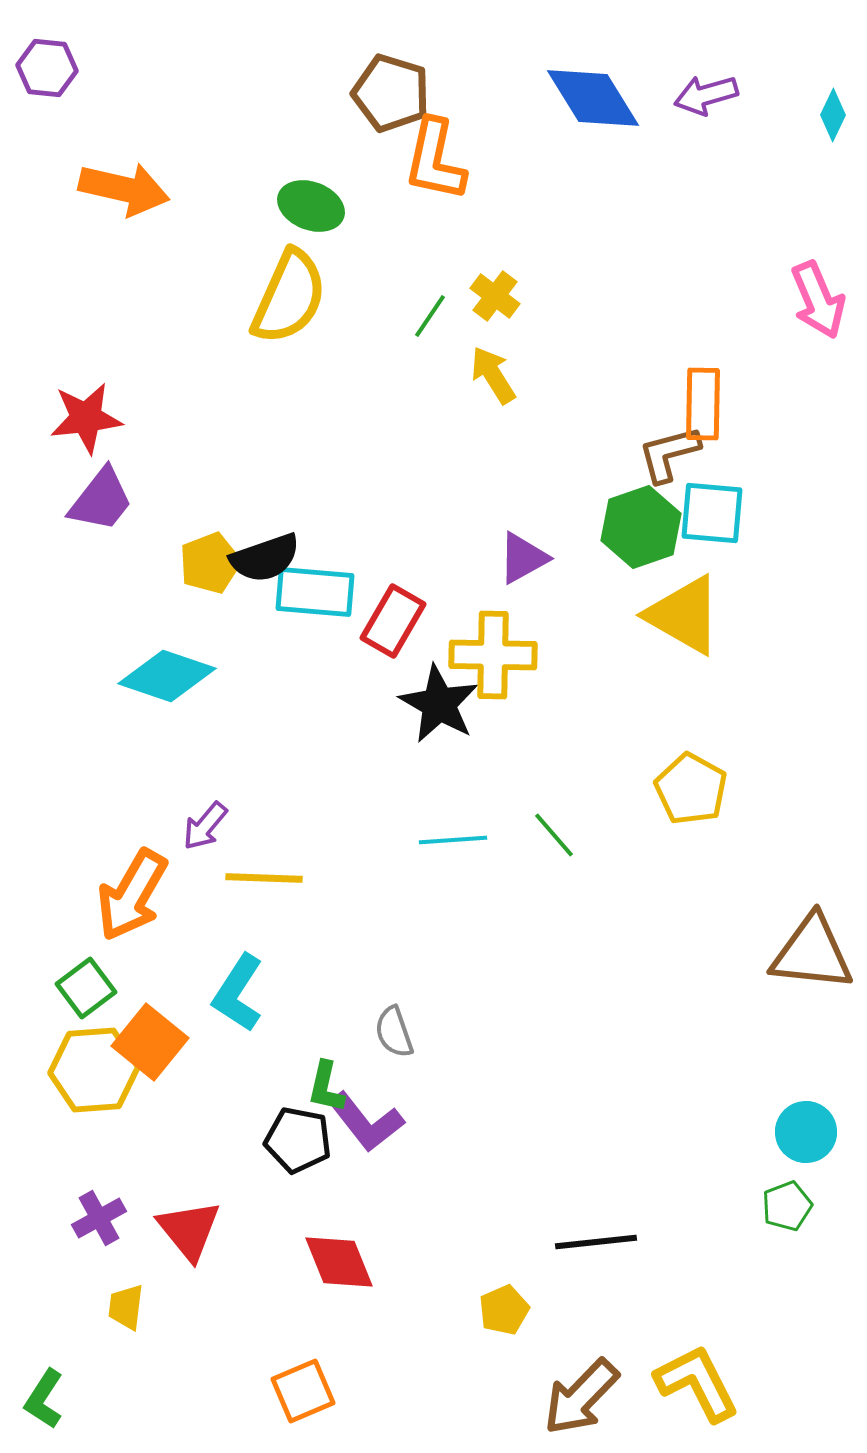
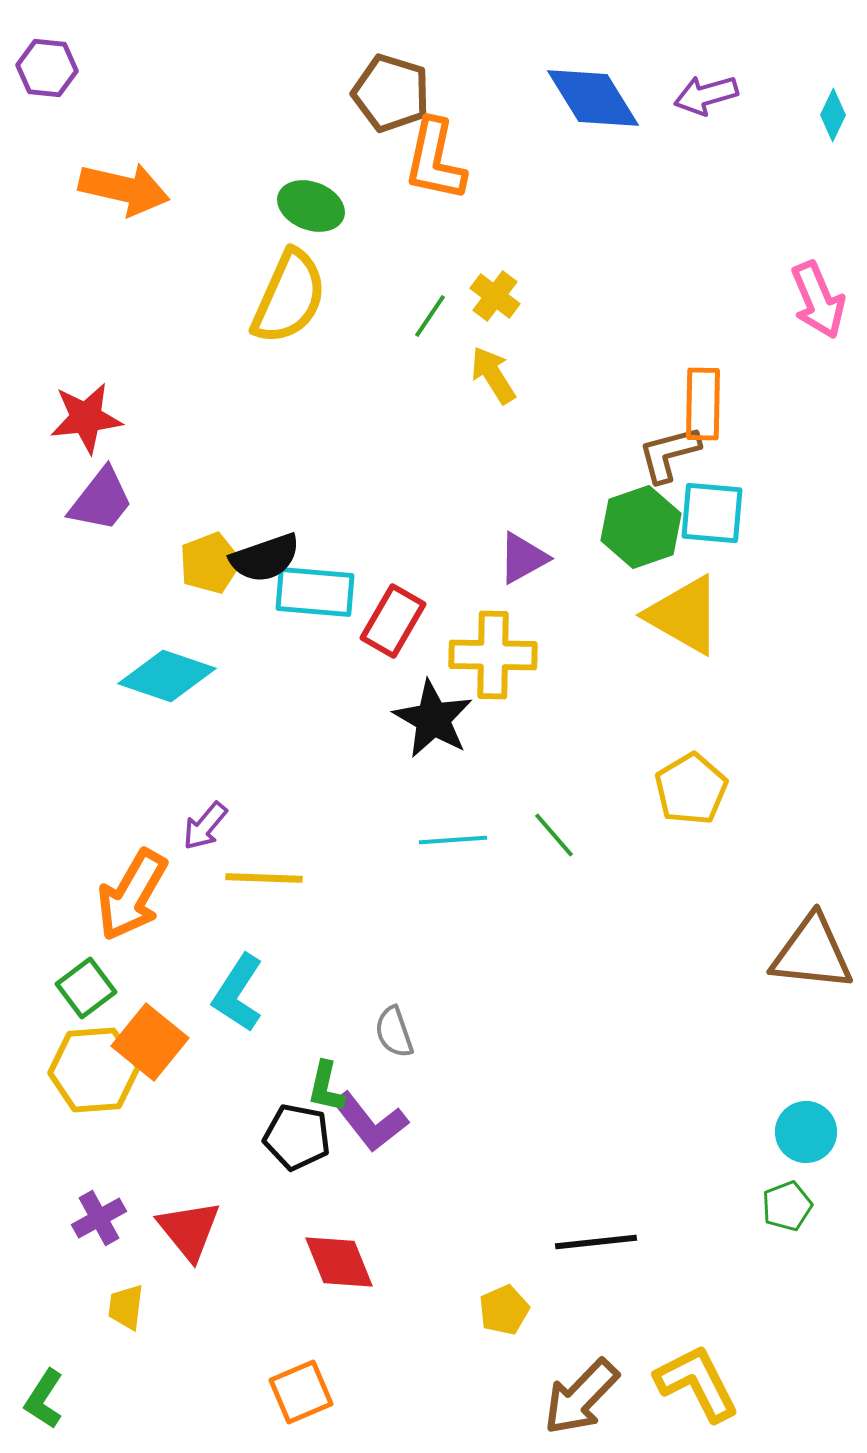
black star at (439, 704): moved 6 px left, 15 px down
yellow pentagon at (691, 789): rotated 12 degrees clockwise
purple L-shape at (366, 1122): moved 4 px right
black pentagon at (298, 1140): moved 1 px left, 3 px up
orange square at (303, 1391): moved 2 px left, 1 px down
